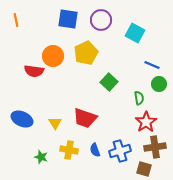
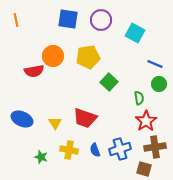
yellow pentagon: moved 2 px right, 4 px down; rotated 15 degrees clockwise
blue line: moved 3 px right, 1 px up
red semicircle: rotated 18 degrees counterclockwise
red star: moved 1 px up
blue cross: moved 2 px up
